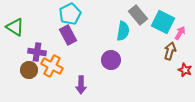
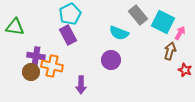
green triangle: rotated 24 degrees counterclockwise
cyan semicircle: moved 4 px left, 2 px down; rotated 102 degrees clockwise
purple cross: moved 1 px left, 4 px down
orange cross: rotated 15 degrees counterclockwise
brown circle: moved 2 px right, 2 px down
